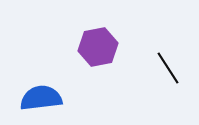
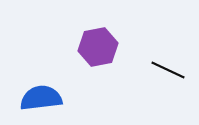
black line: moved 2 px down; rotated 32 degrees counterclockwise
